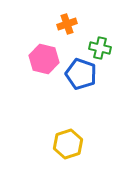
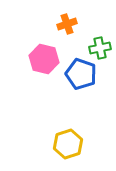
green cross: rotated 25 degrees counterclockwise
